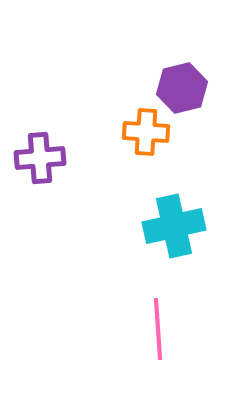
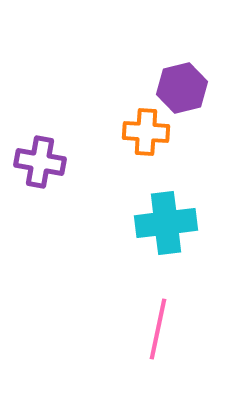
purple cross: moved 4 px down; rotated 15 degrees clockwise
cyan cross: moved 8 px left, 3 px up; rotated 6 degrees clockwise
pink line: rotated 16 degrees clockwise
